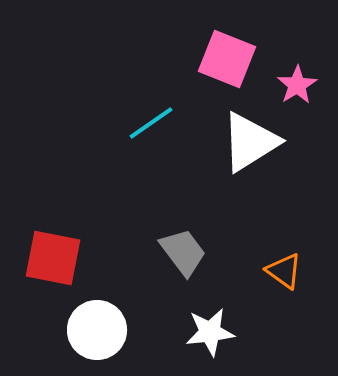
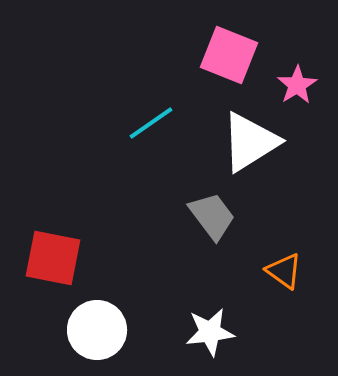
pink square: moved 2 px right, 4 px up
gray trapezoid: moved 29 px right, 36 px up
